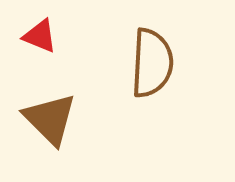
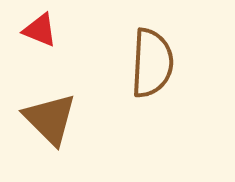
red triangle: moved 6 px up
